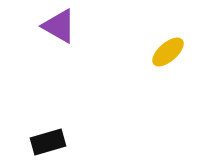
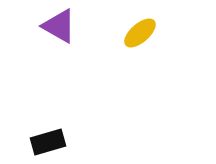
yellow ellipse: moved 28 px left, 19 px up
